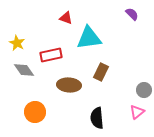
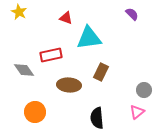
yellow star: moved 2 px right, 31 px up
